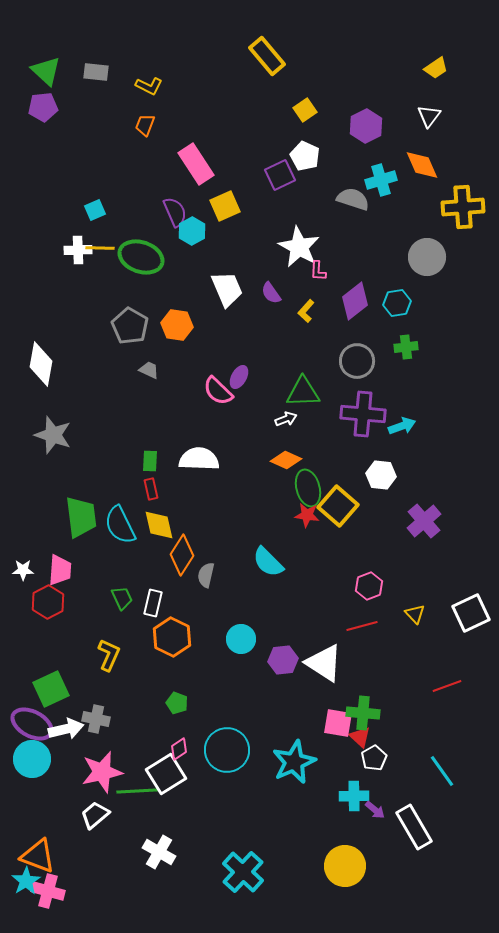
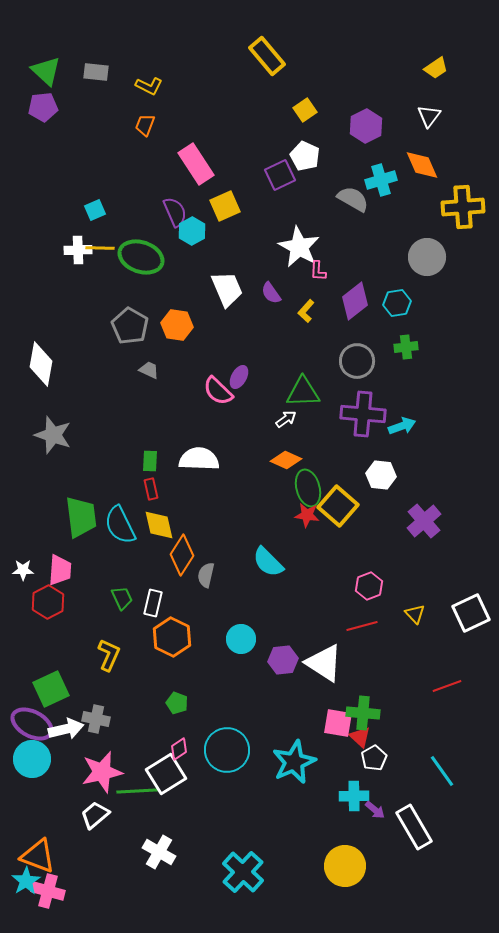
gray semicircle at (353, 199): rotated 12 degrees clockwise
white arrow at (286, 419): rotated 15 degrees counterclockwise
